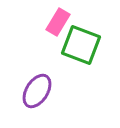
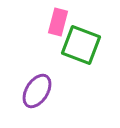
pink rectangle: rotated 16 degrees counterclockwise
